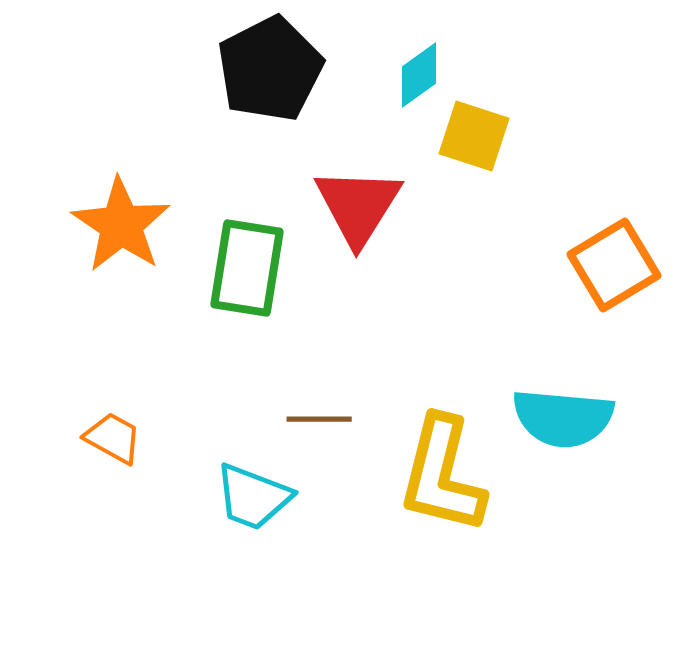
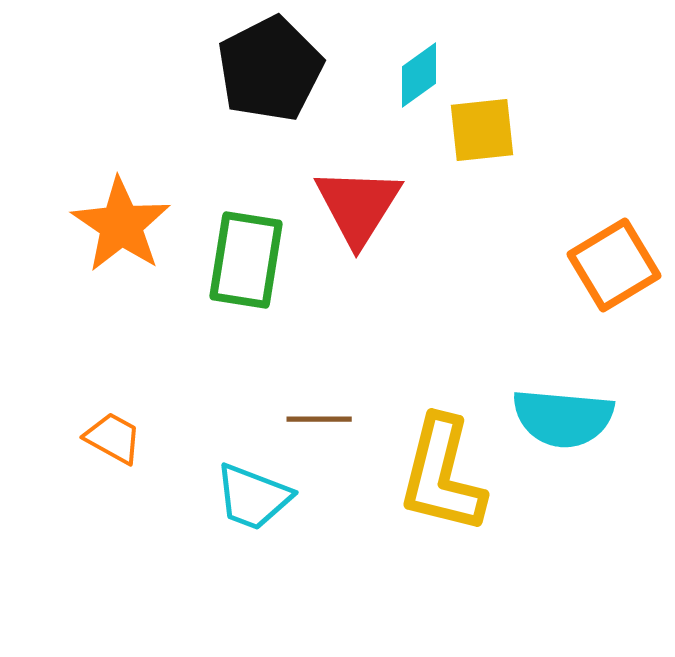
yellow square: moved 8 px right, 6 px up; rotated 24 degrees counterclockwise
green rectangle: moved 1 px left, 8 px up
